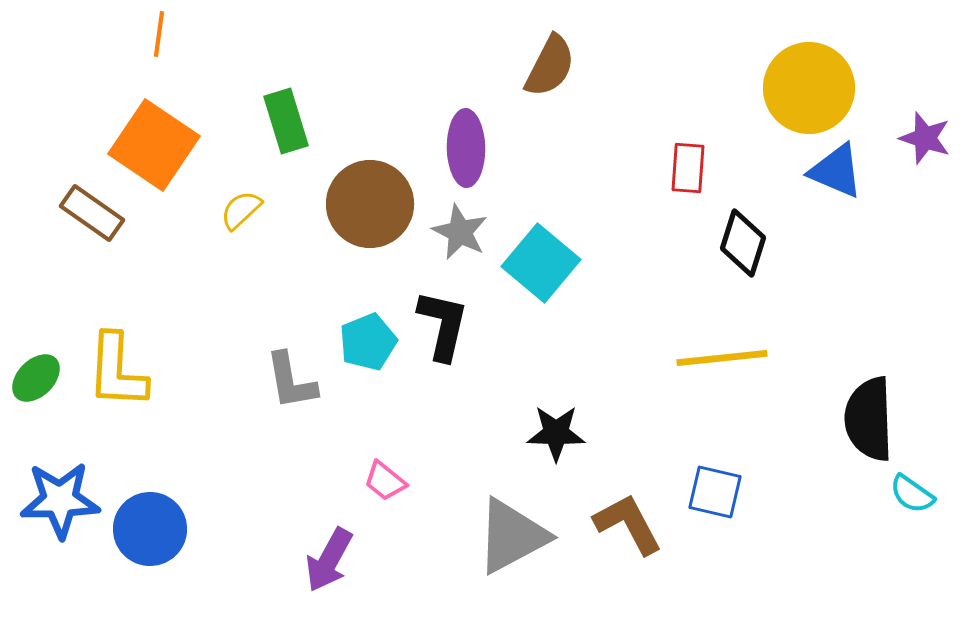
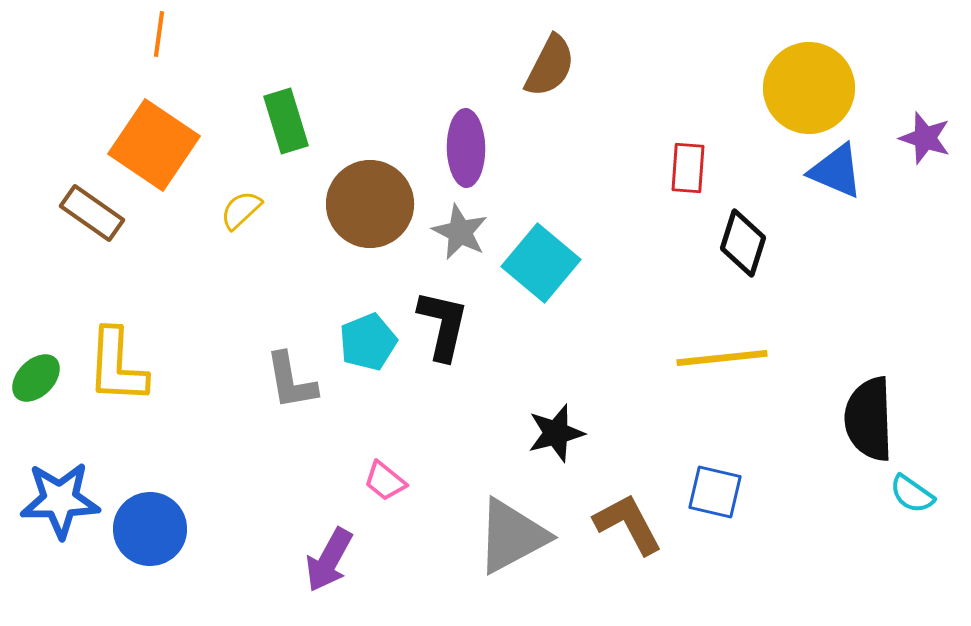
yellow L-shape: moved 5 px up
black star: rotated 16 degrees counterclockwise
